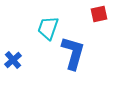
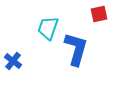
blue L-shape: moved 3 px right, 4 px up
blue cross: moved 1 px down; rotated 12 degrees counterclockwise
